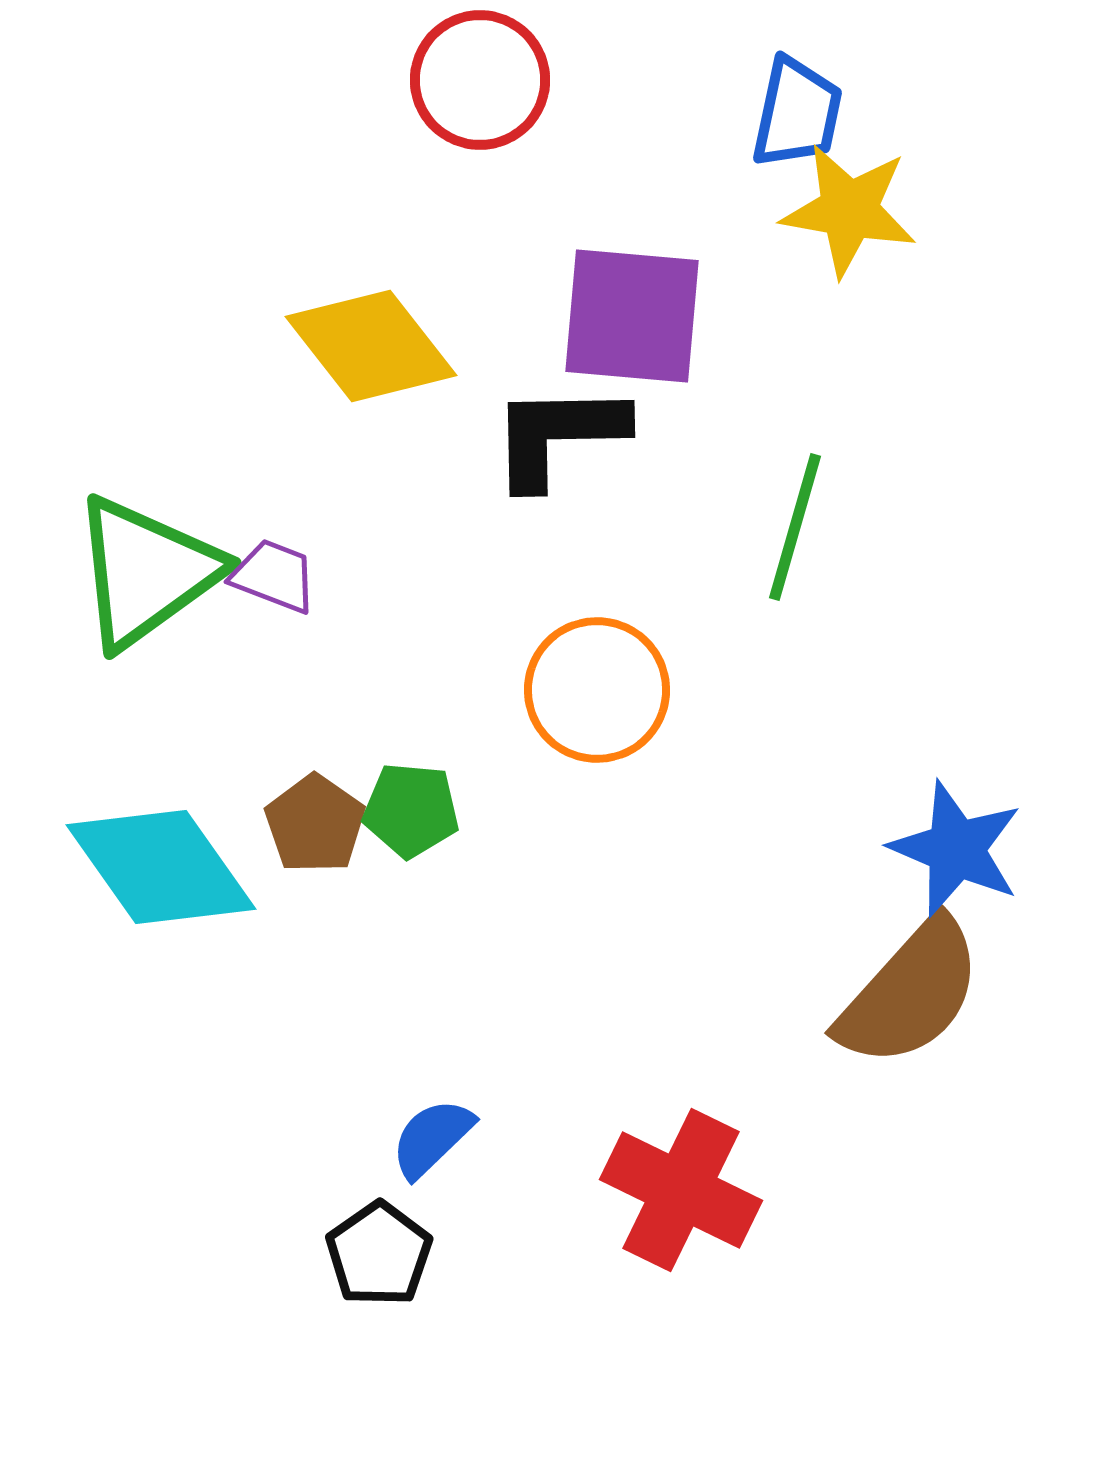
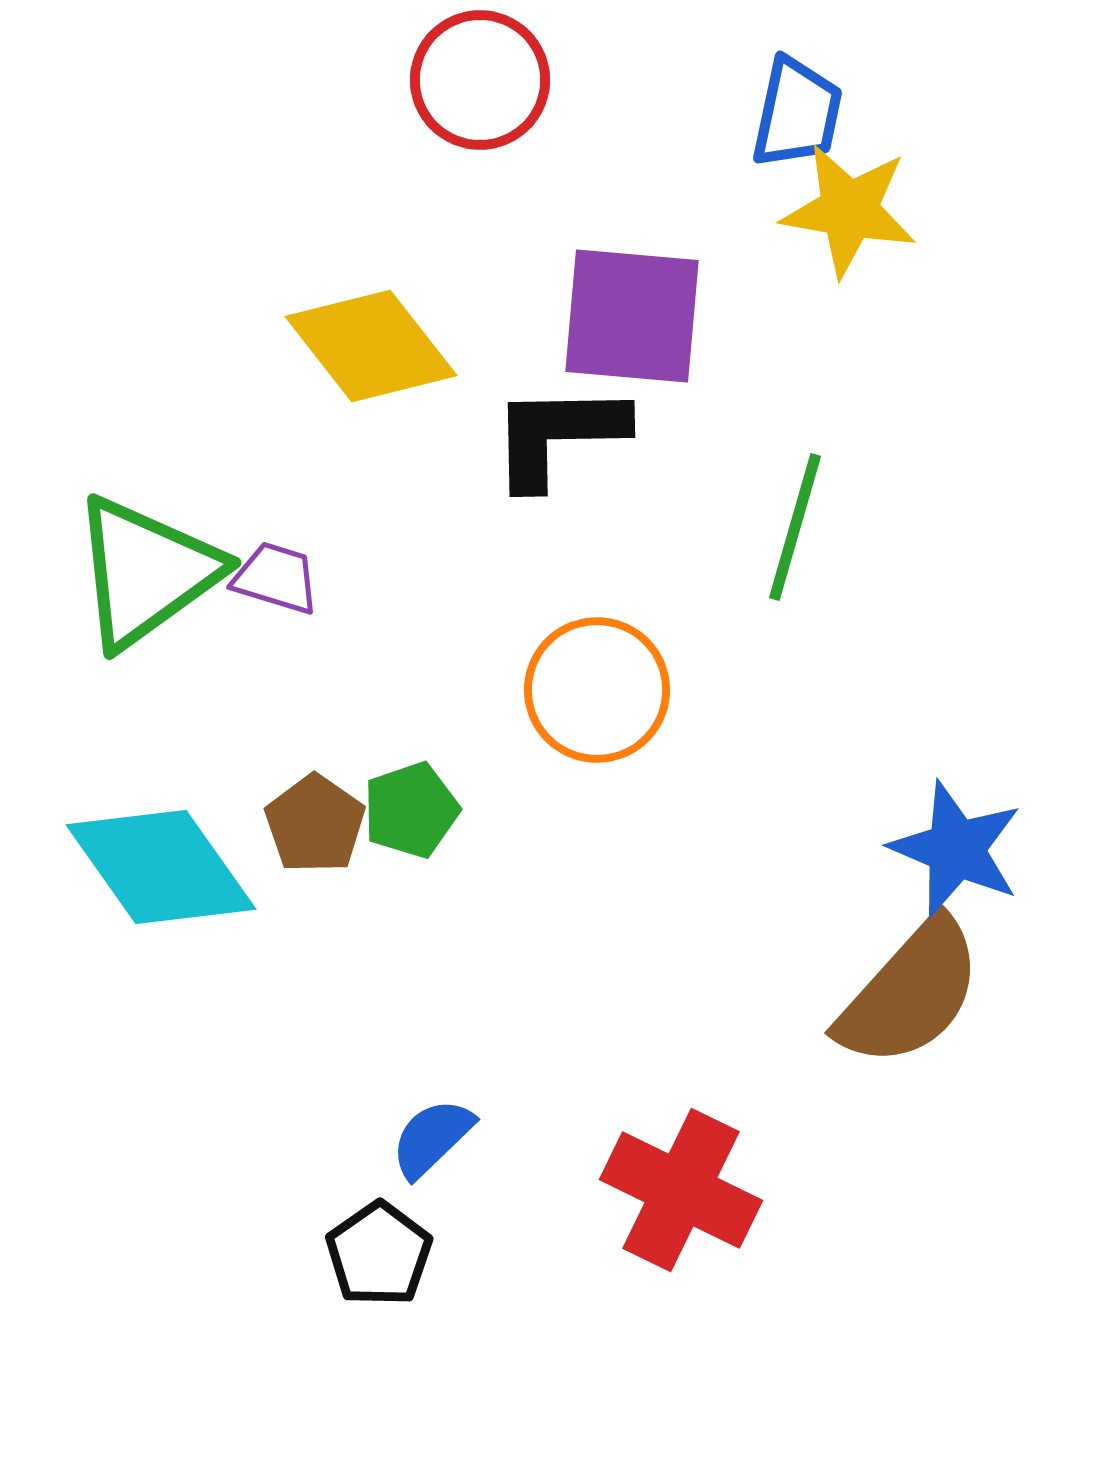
purple trapezoid: moved 2 px right, 2 px down; rotated 4 degrees counterclockwise
green pentagon: rotated 24 degrees counterclockwise
